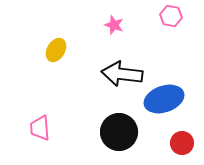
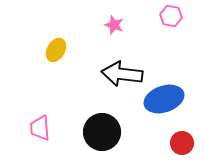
black circle: moved 17 px left
